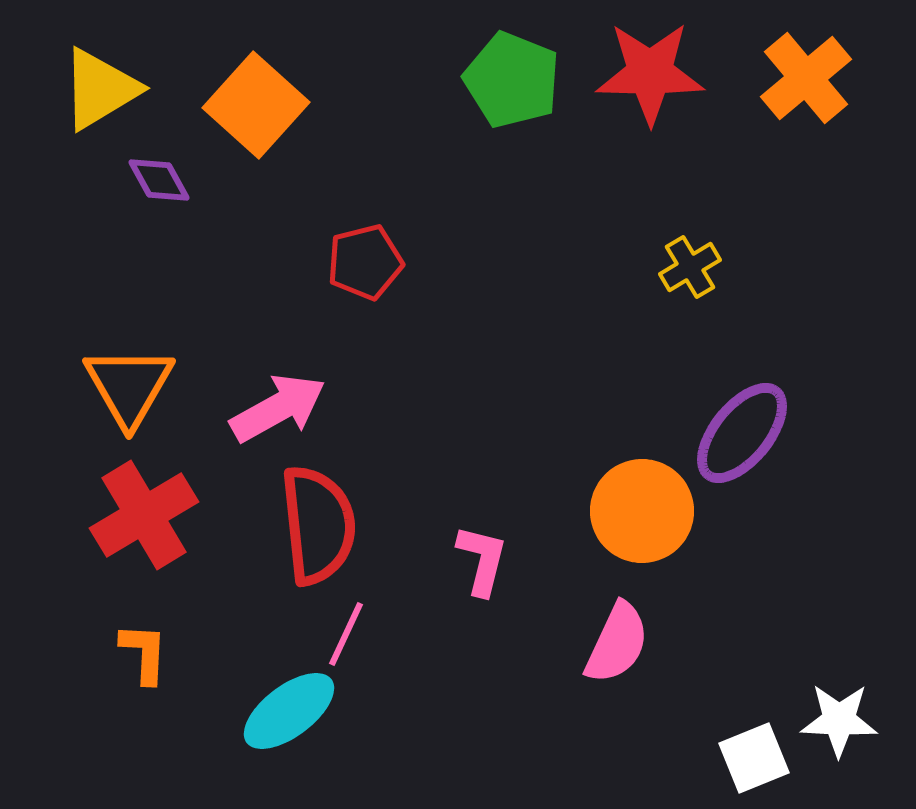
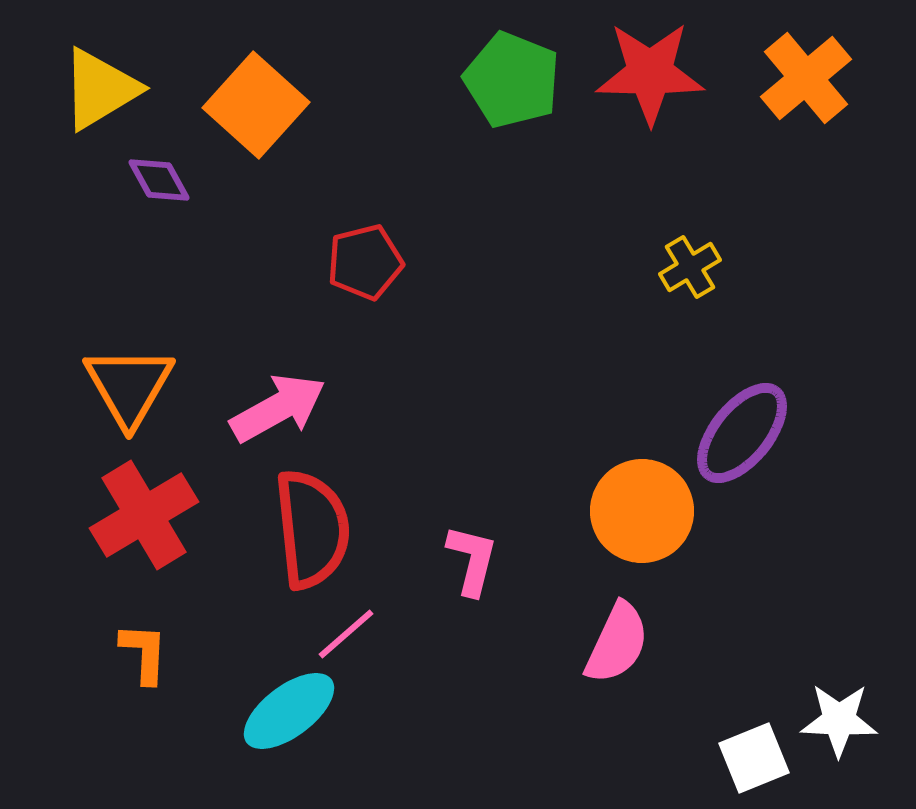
red semicircle: moved 6 px left, 4 px down
pink L-shape: moved 10 px left
pink line: rotated 24 degrees clockwise
